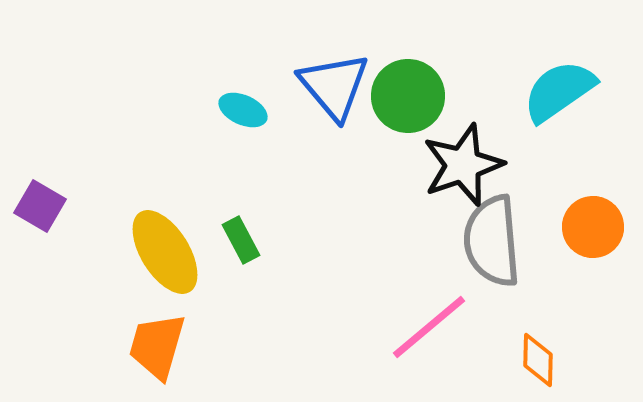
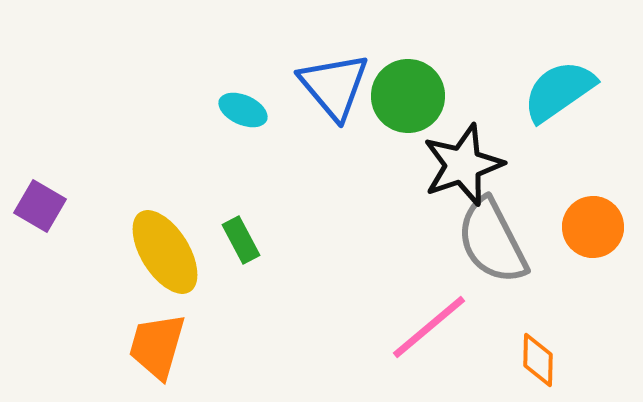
gray semicircle: rotated 22 degrees counterclockwise
